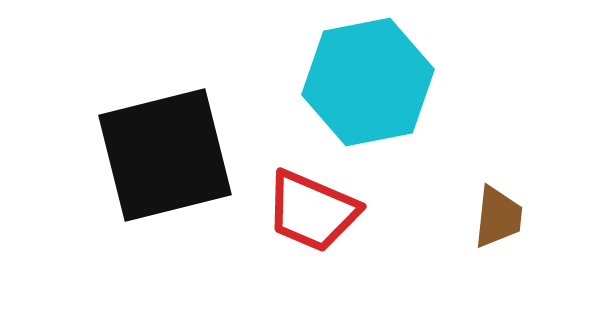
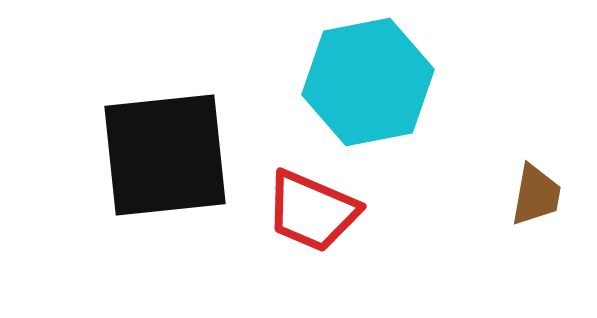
black square: rotated 8 degrees clockwise
brown trapezoid: moved 38 px right, 22 px up; rotated 4 degrees clockwise
